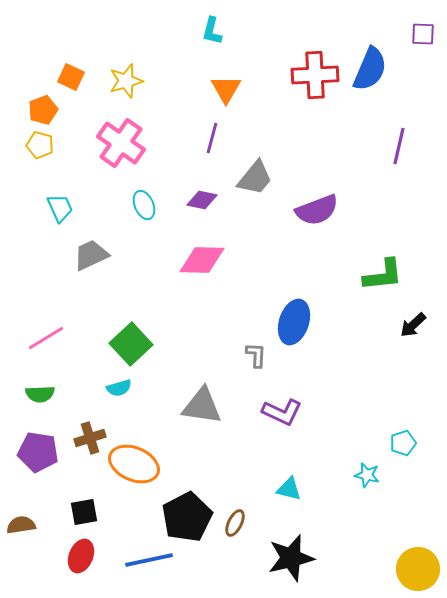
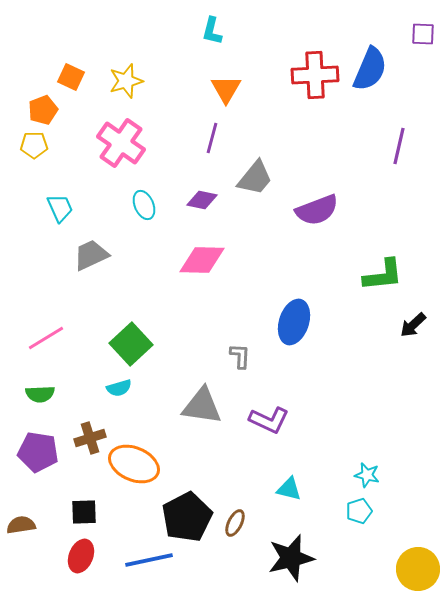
yellow pentagon at (40, 145): moved 6 px left; rotated 16 degrees counterclockwise
gray L-shape at (256, 355): moved 16 px left, 1 px down
purple L-shape at (282, 412): moved 13 px left, 8 px down
cyan pentagon at (403, 443): moved 44 px left, 68 px down
black square at (84, 512): rotated 8 degrees clockwise
